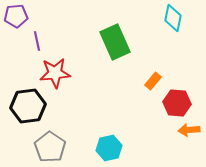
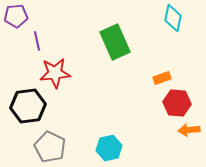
orange rectangle: moved 9 px right, 3 px up; rotated 30 degrees clockwise
gray pentagon: rotated 8 degrees counterclockwise
